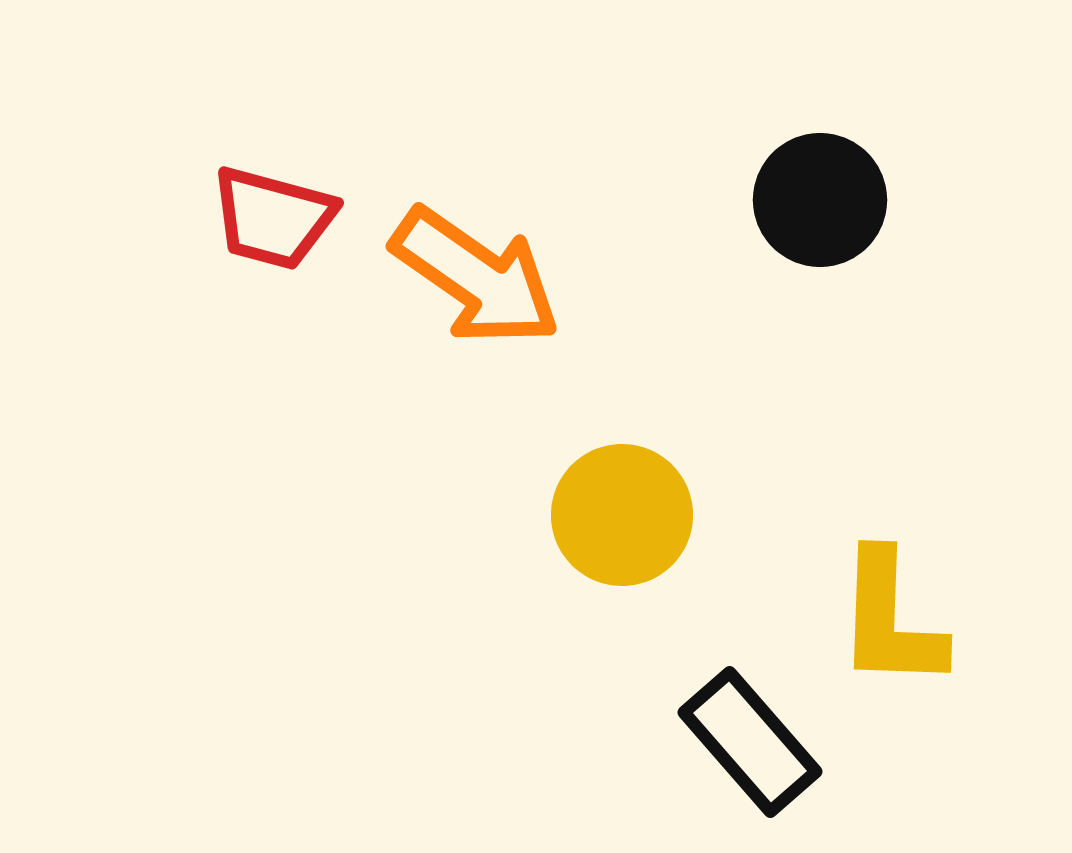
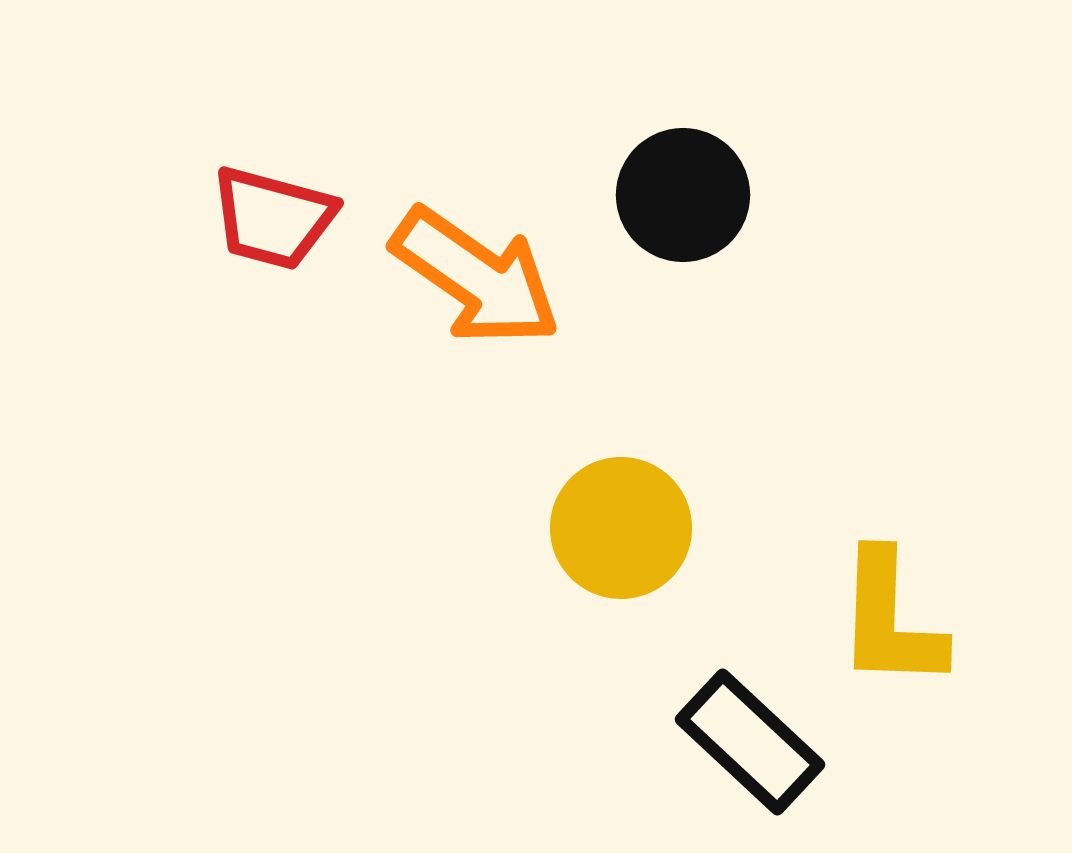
black circle: moved 137 px left, 5 px up
yellow circle: moved 1 px left, 13 px down
black rectangle: rotated 6 degrees counterclockwise
